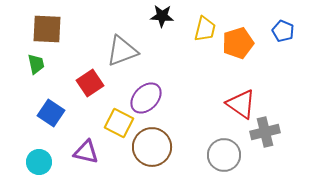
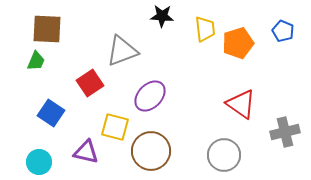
yellow trapezoid: rotated 20 degrees counterclockwise
green trapezoid: moved 3 px up; rotated 35 degrees clockwise
purple ellipse: moved 4 px right, 2 px up
yellow square: moved 4 px left, 4 px down; rotated 12 degrees counterclockwise
gray cross: moved 20 px right
brown circle: moved 1 px left, 4 px down
